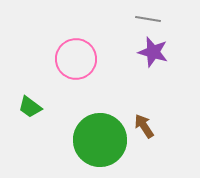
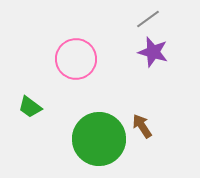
gray line: rotated 45 degrees counterclockwise
brown arrow: moved 2 px left
green circle: moved 1 px left, 1 px up
